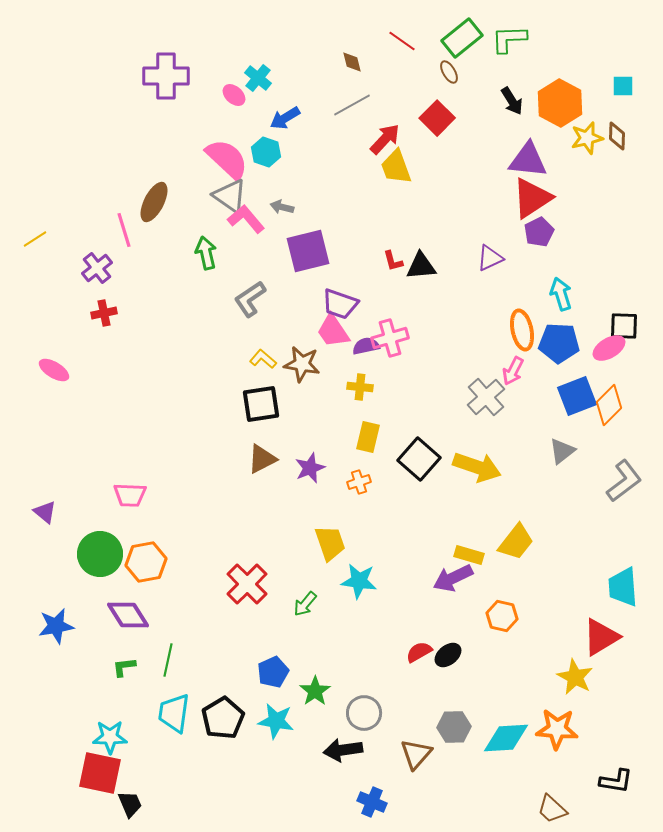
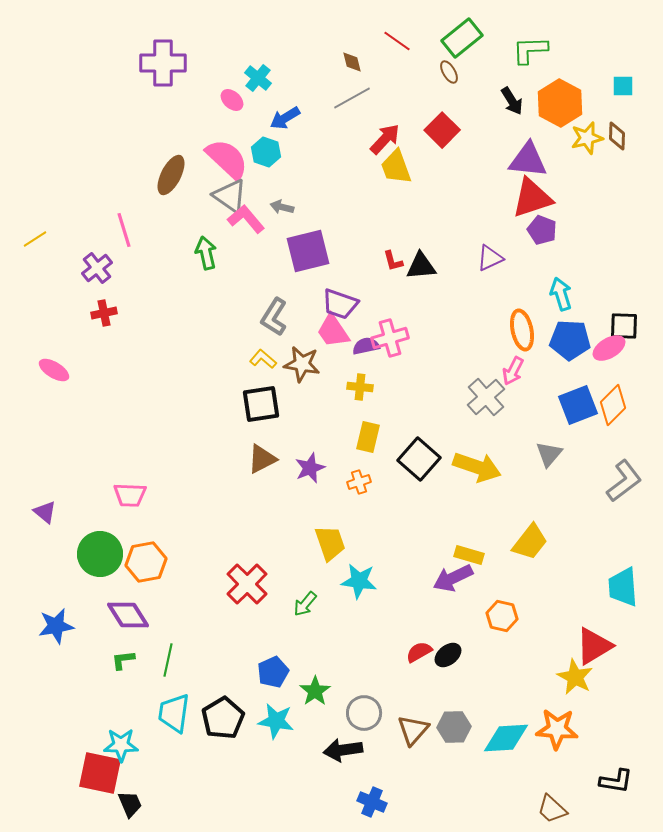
green L-shape at (509, 39): moved 21 px right, 11 px down
red line at (402, 41): moved 5 px left
purple cross at (166, 76): moved 3 px left, 13 px up
pink ellipse at (234, 95): moved 2 px left, 5 px down
gray line at (352, 105): moved 7 px up
red square at (437, 118): moved 5 px right, 12 px down
red triangle at (532, 198): rotated 15 degrees clockwise
brown ellipse at (154, 202): moved 17 px right, 27 px up
purple pentagon at (539, 232): moved 3 px right, 2 px up; rotated 24 degrees counterclockwise
gray L-shape at (250, 299): moved 24 px right, 18 px down; rotated 24 degrees counterclockwise
blue pentagon at (559, 343): moved 11 px right, 3 px up
blue square at (577, 396): moved 1 px right, 9 px down
orange diamond at (609, 405): moved 4 px right
gray triangle at (562, 451): moved 13 px left, 3 px down; rotated 12 degrees counterclockwise
yellow trapezoid at (516, 542): moved 14 px right
red triangle at (601, 637): moved 7 px left, 9 px down
green L-shape at (124, 667): moved 1 px left, 7 px up
cyan star at (110, 737): moved 11 px right, 8 px down
brown triangle at (416, 754): moved 3 px left, 24 px up
